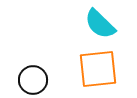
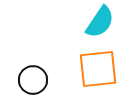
cyan semicircle: moved 2 px up; rotated 100 degrees counterclockwise
